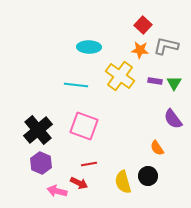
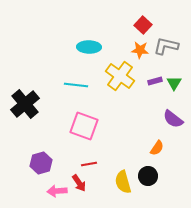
purple rectangle: rotated 24 degrees counterclockwise
purple semicircle: rotated 15 degrees counterclockwise
black cross: moved 13 px left, 26 px up
orange semicircle: rotated 112 degrees counterclockwise
purple hexagon: rotated 20 degrees clockwise
red arrow: rotated 30 degrees clockwise
pink arrow: rotated 18 degrees counterclockwise
